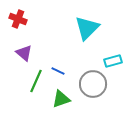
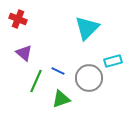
gray circle: moved 4 px left, 6 px up
